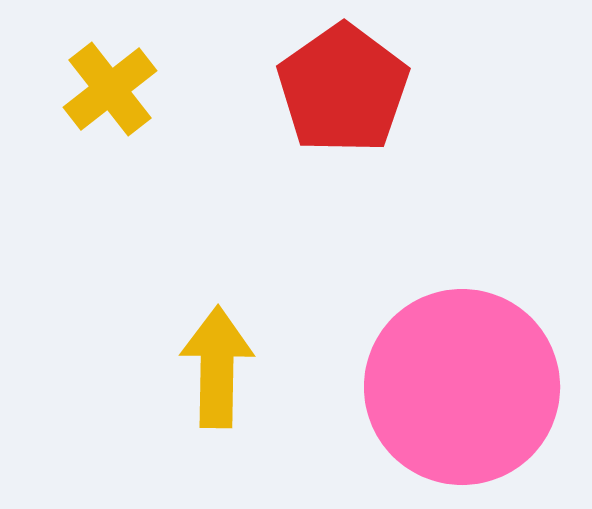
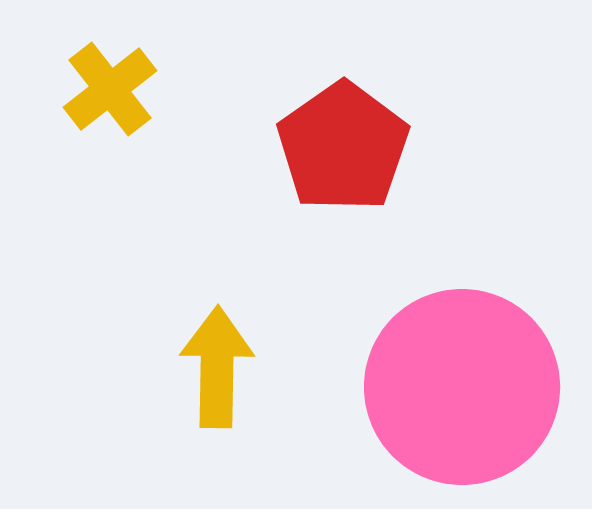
red pentagon: moved 58 px down
